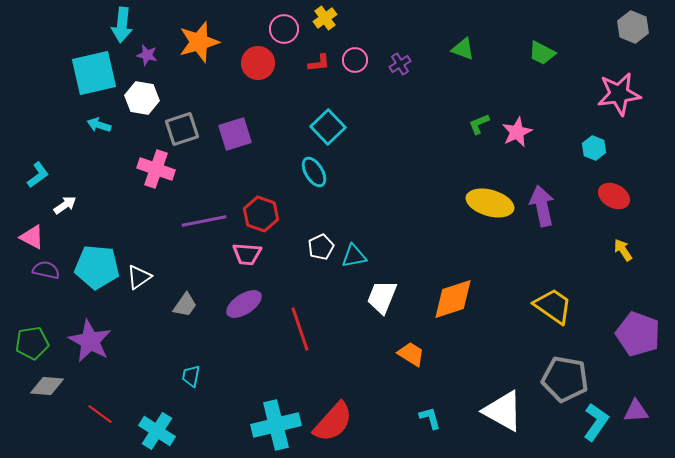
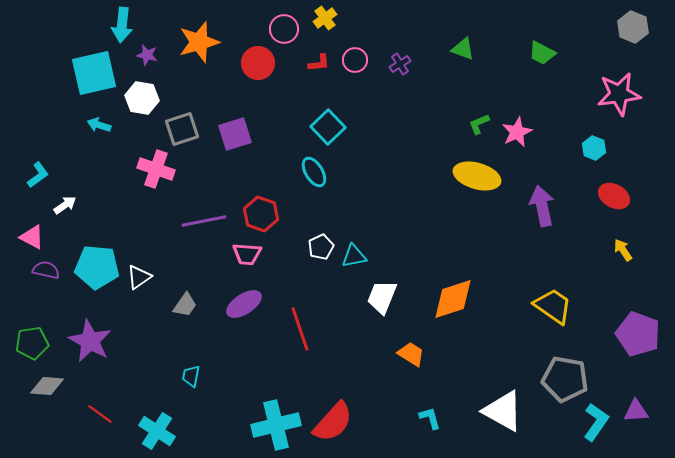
yellow ellipse at (490, 203): moved 13 px left, 27 px up
